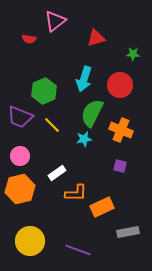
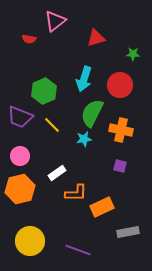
orange cross: rotated 10 degrees counterclockwise
